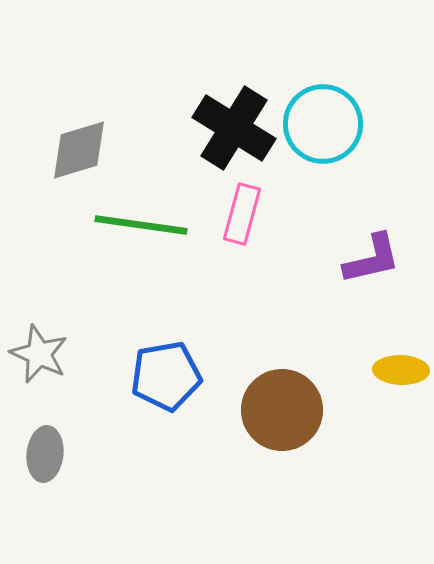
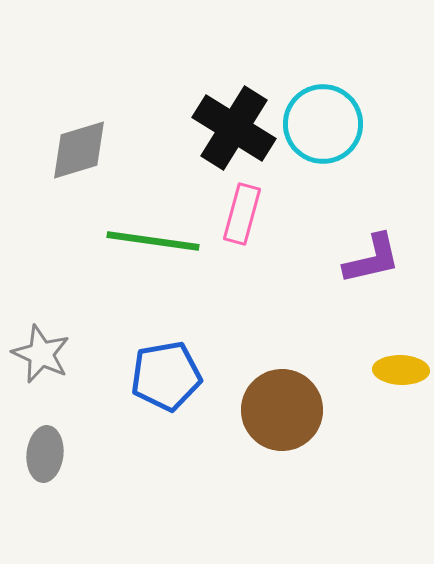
green line: moved 12 px right, 16 px down
gray star: moved 2 px right
